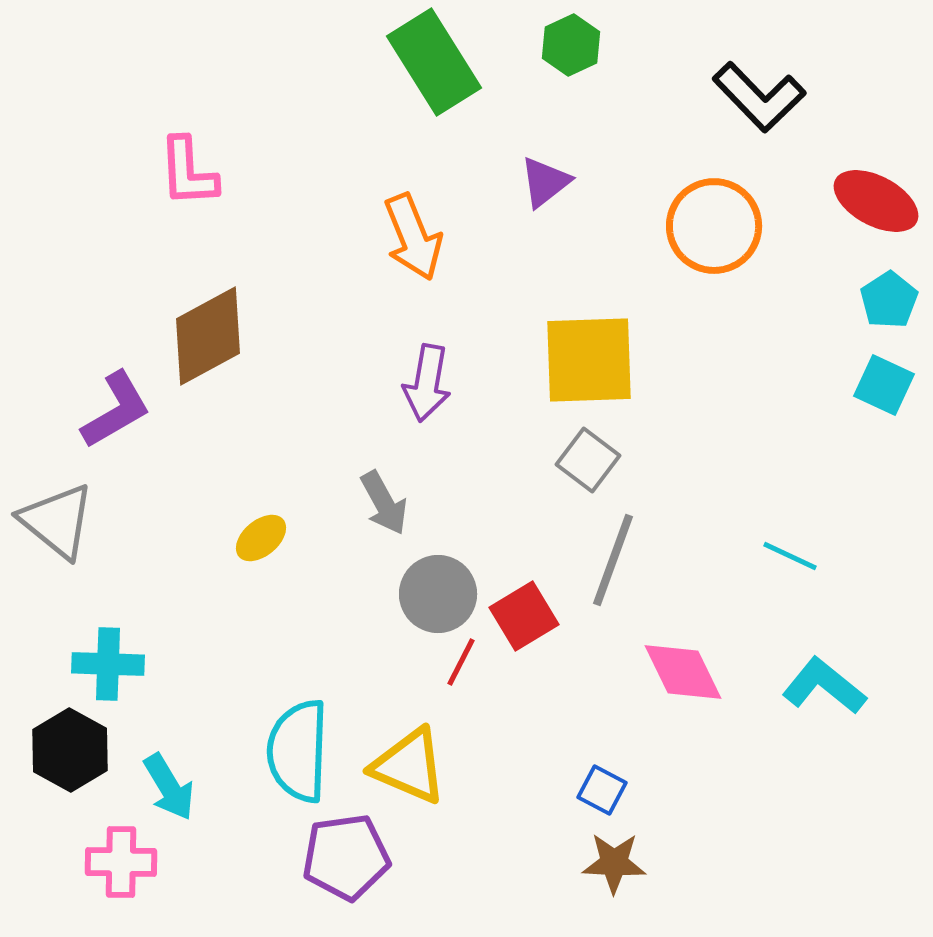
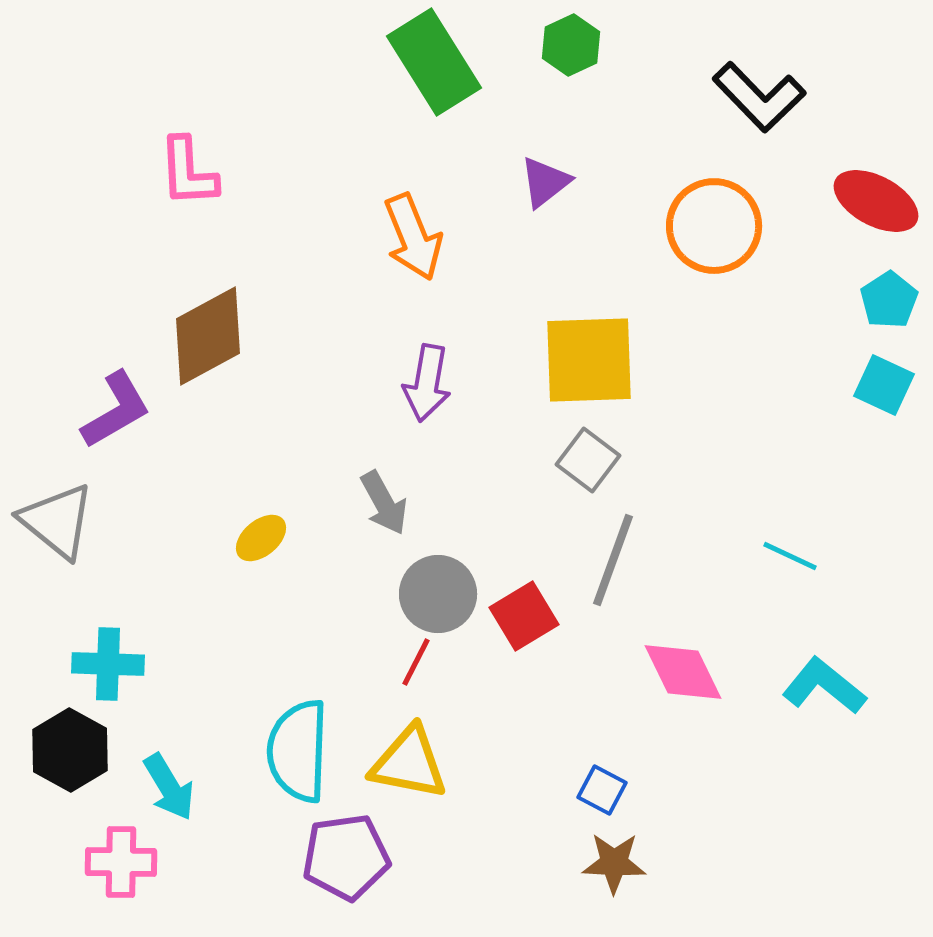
red line: moved 45 px left
yellow triangle: moved 3 px up; rotated 12 degrees counterclockwise
